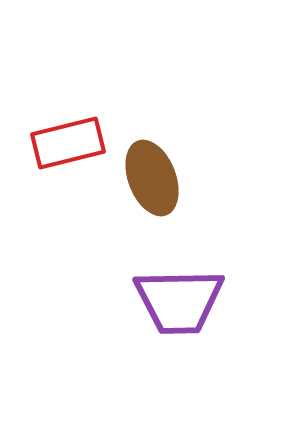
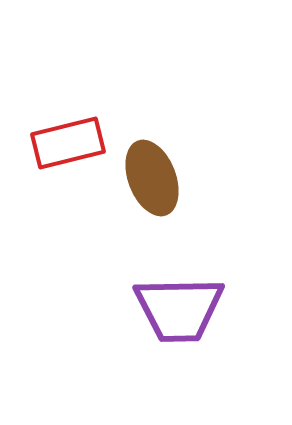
purple trapezoid: moved 8 px down
